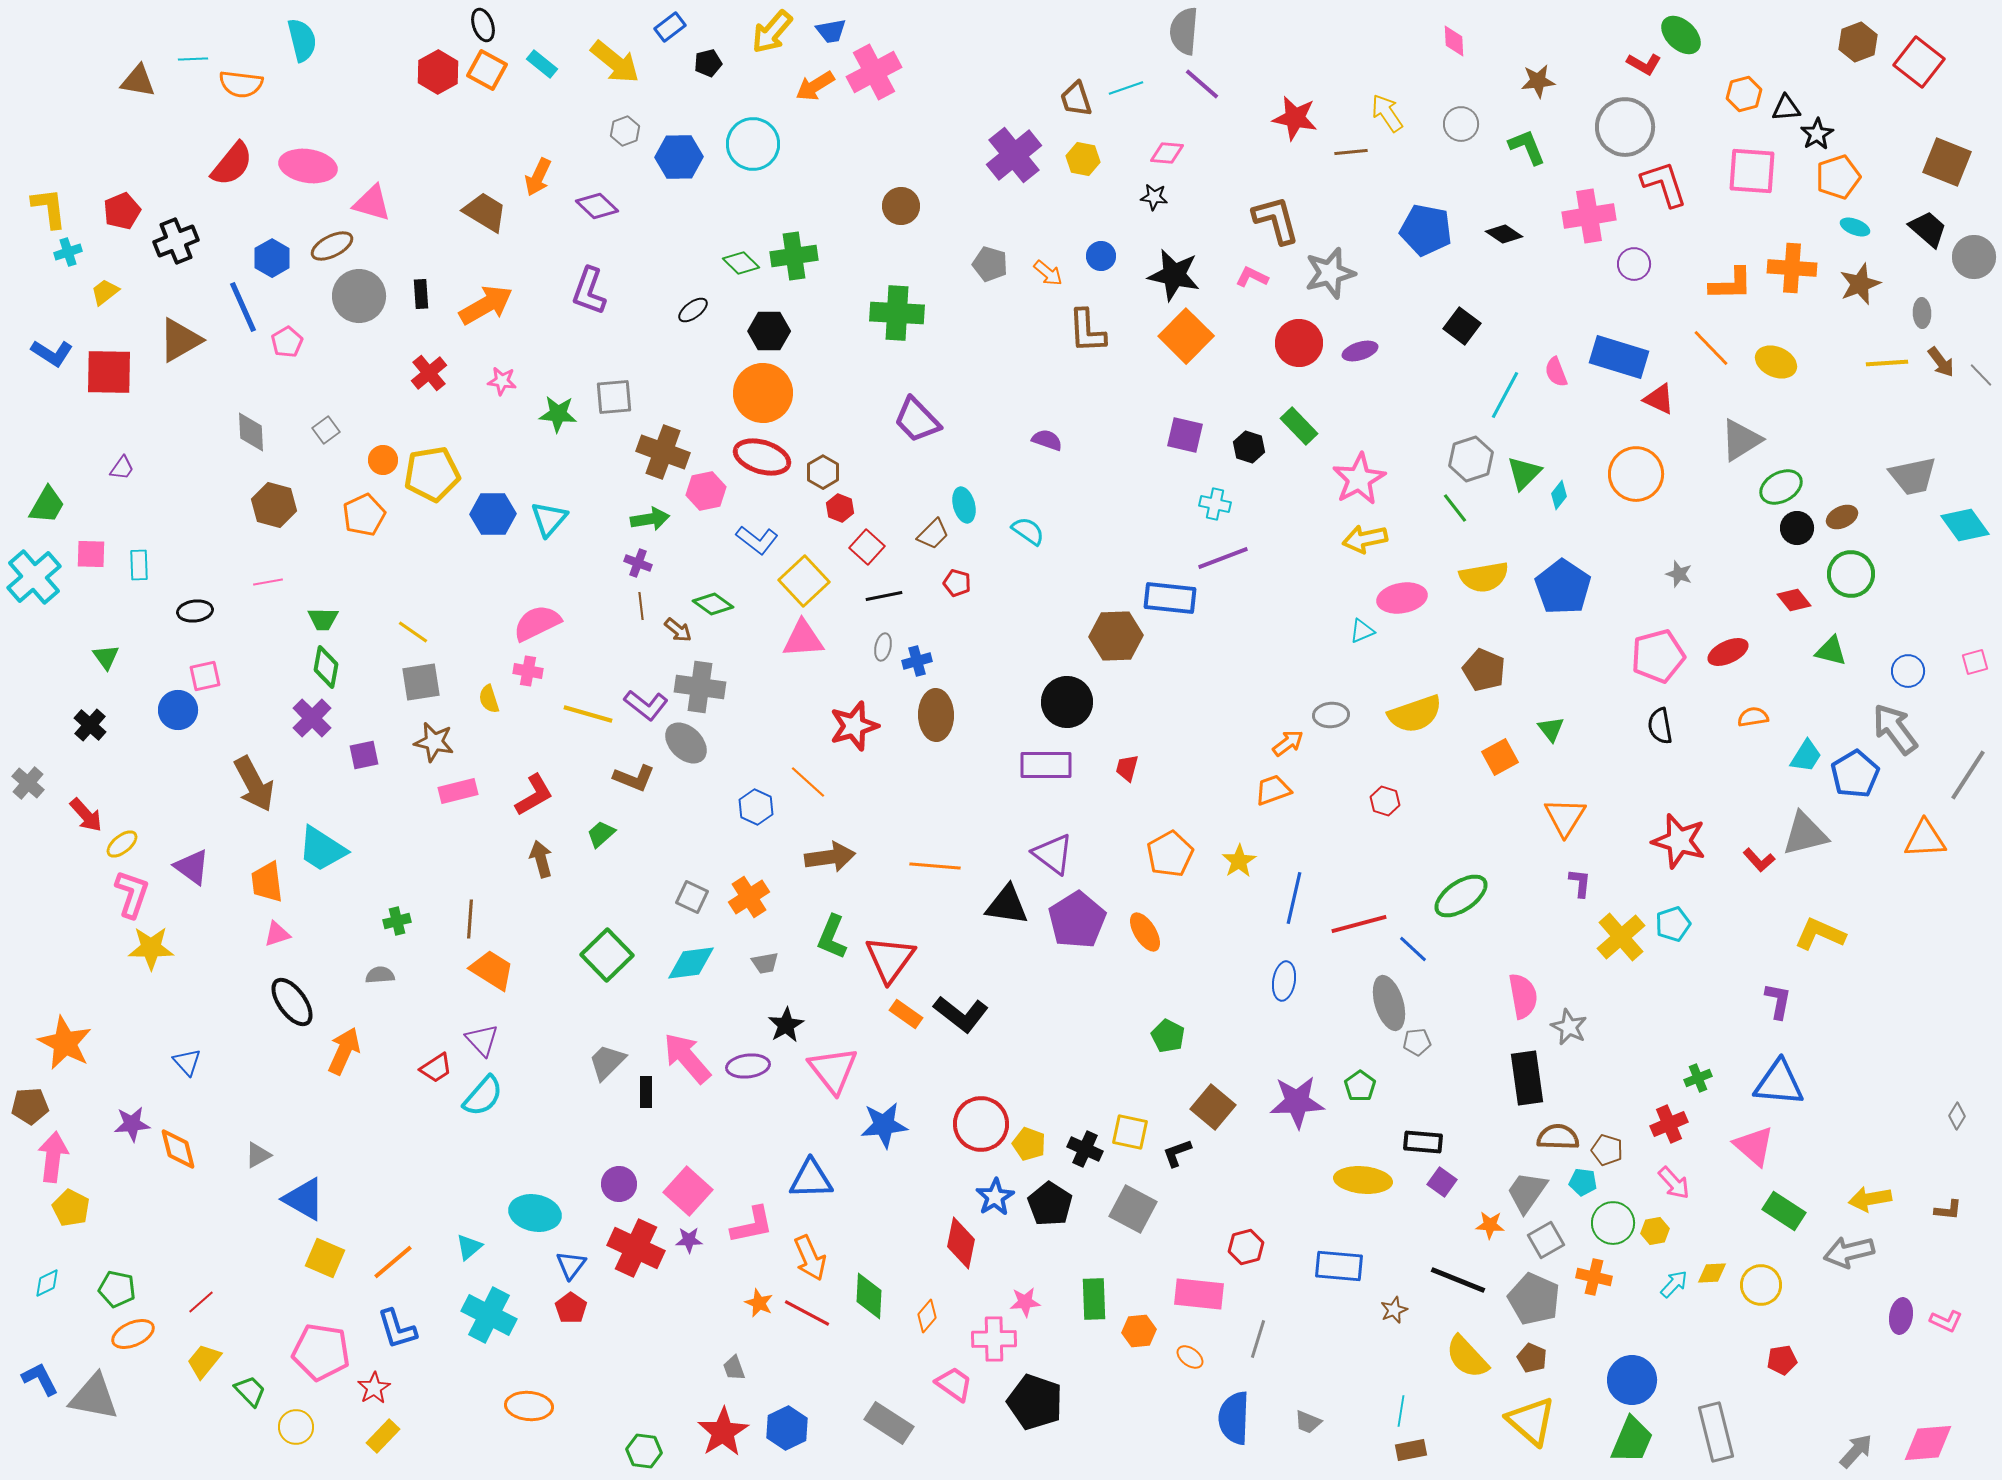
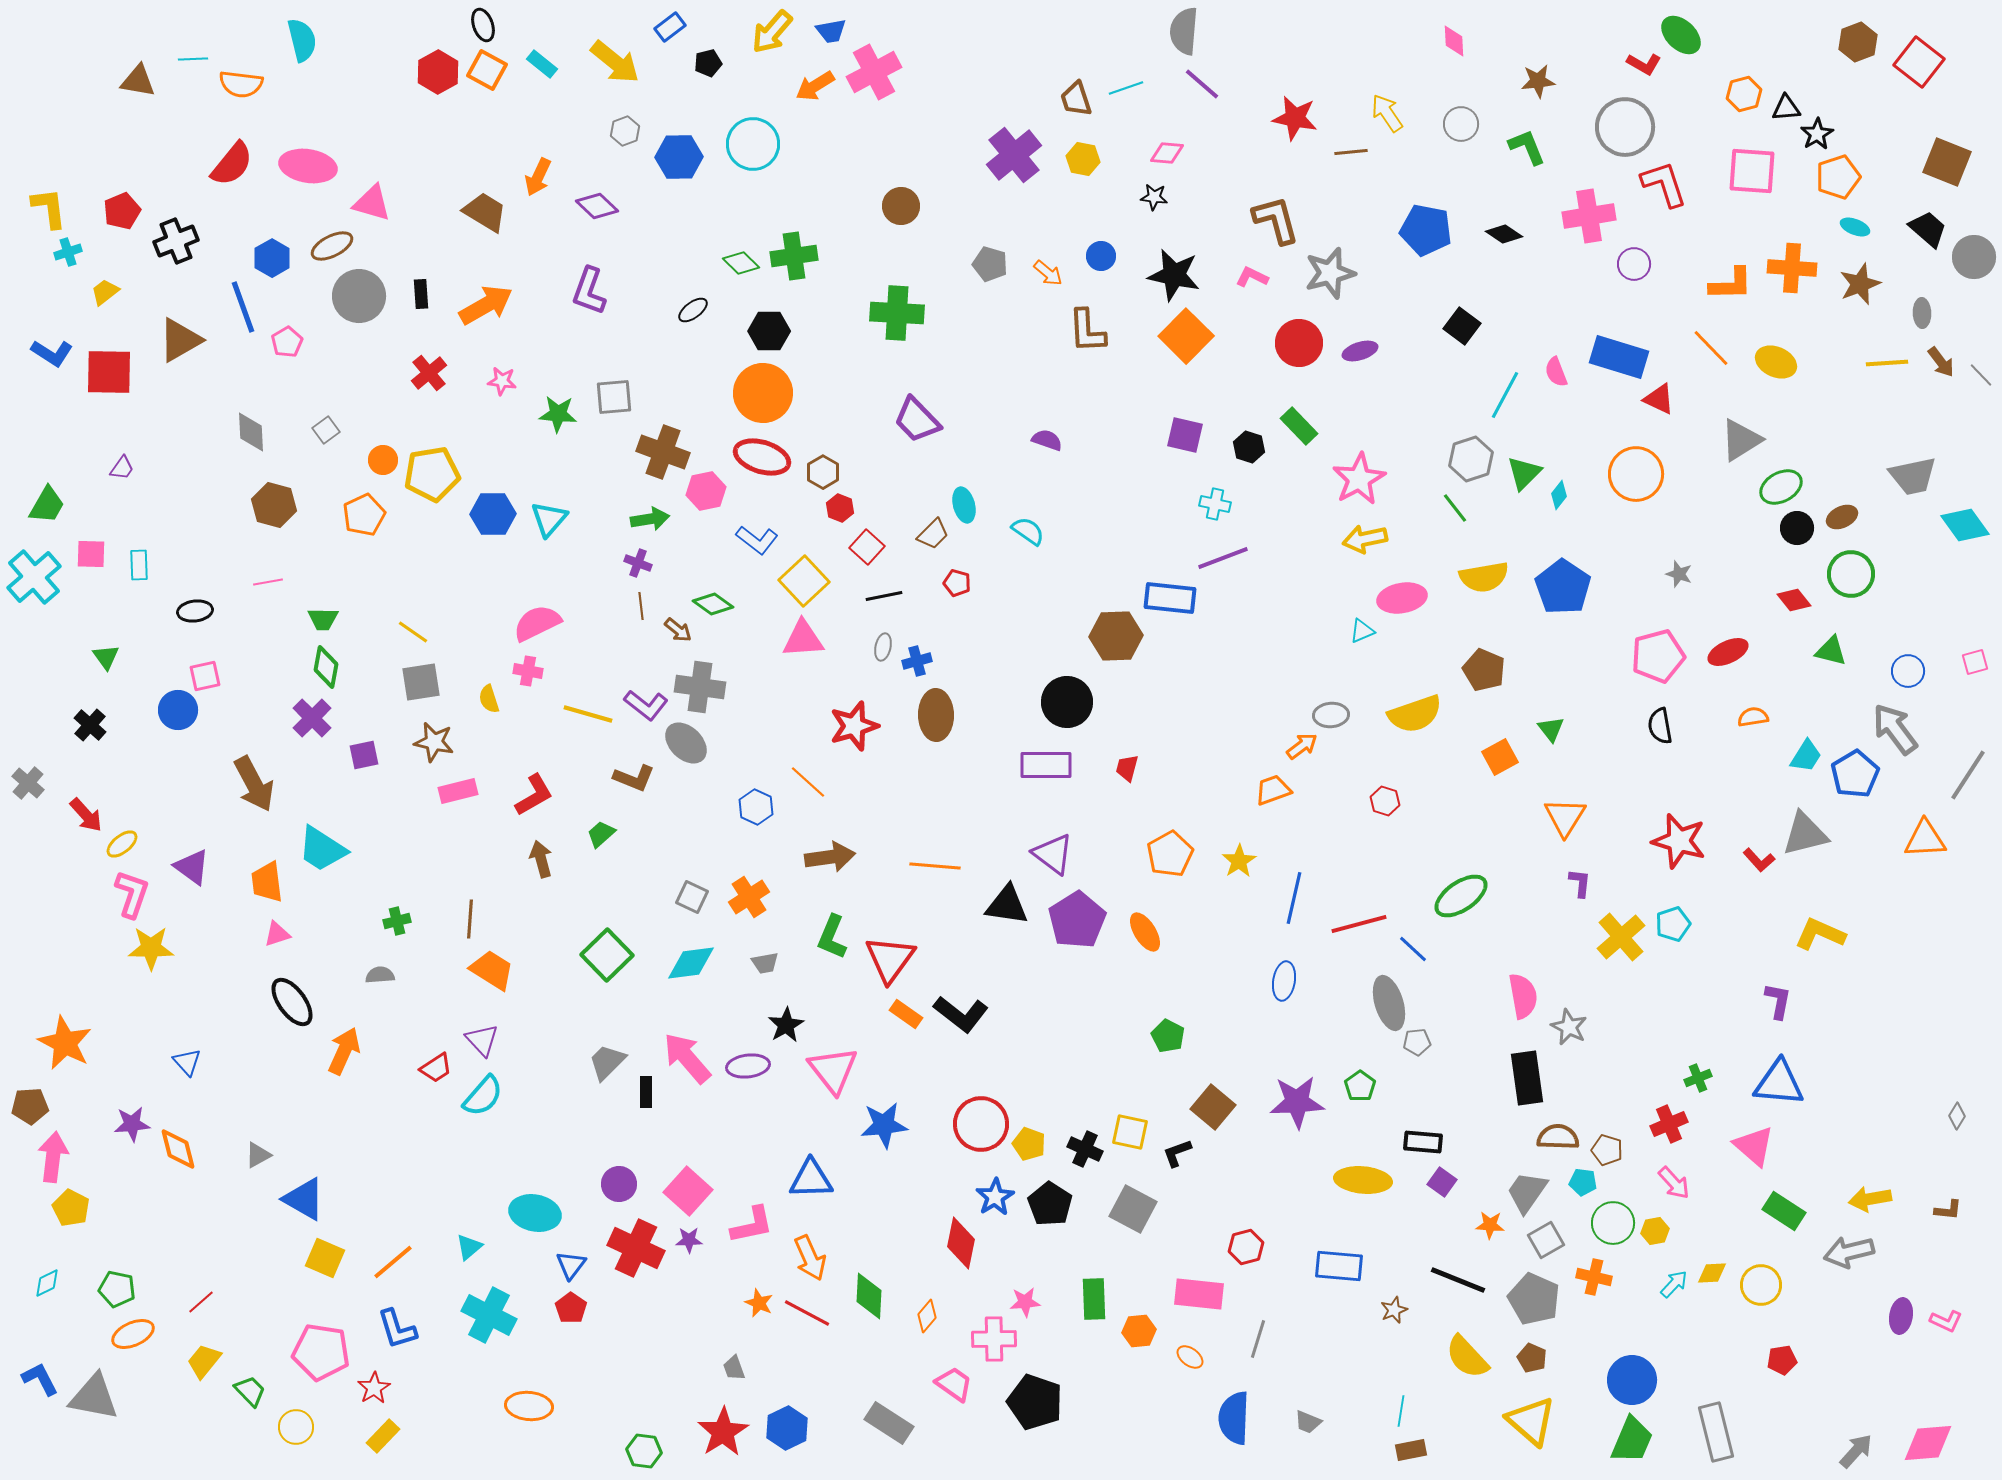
blue line at (243, 307): rotated 4 degrees clockwise
orange arrow at (1288, 743): moved 14 px right, 3 px down
